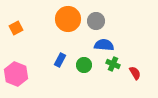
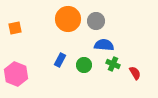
orange square: moved 1 px left; rotated 16 degrees clockwise
